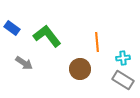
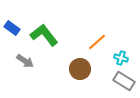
green L-shape: moved 3 px left, 1 px up
orange line: rotated 54 degrees clockwise
cyan cross: moved 2 px left; rotated 24 degrees clockwise
gray arrow: moved 1 px right, 2 px up
gray rectangle: moved 1 px right, 1 px down
